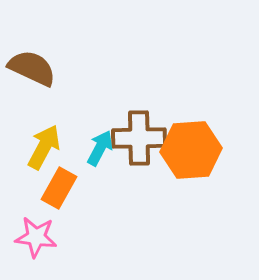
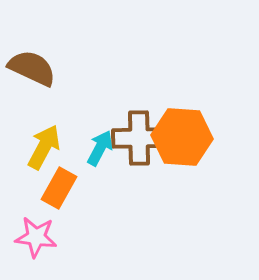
orange hexagon: moved 9 px left, 13 px up; rotated 8 degrees clockwise
